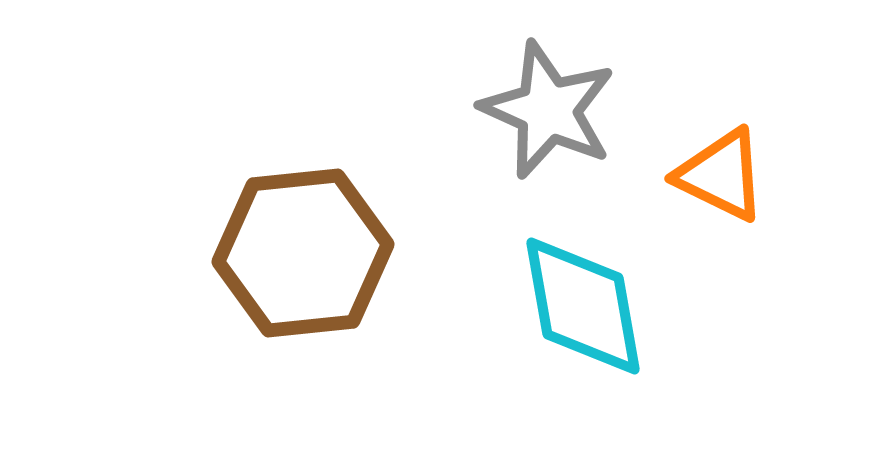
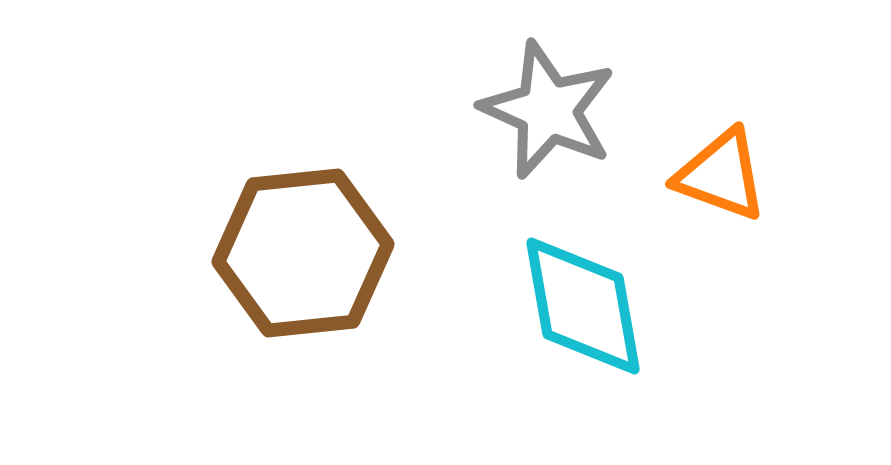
orange triangle: rotated 6 degrees counterclockwise
